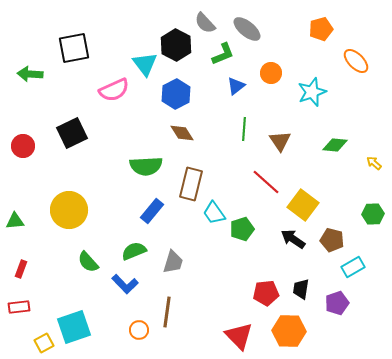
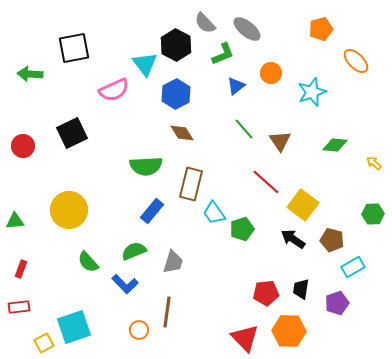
green line at (244, 129): rotated 45 degrees counterclockwise
red triangle at (239, 336): moved 6 px right, 2 px down
